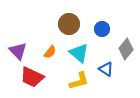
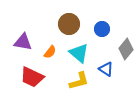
purple triangle: moved 5 px right, 9 px up; rotated 36 degrees counterclockwise
